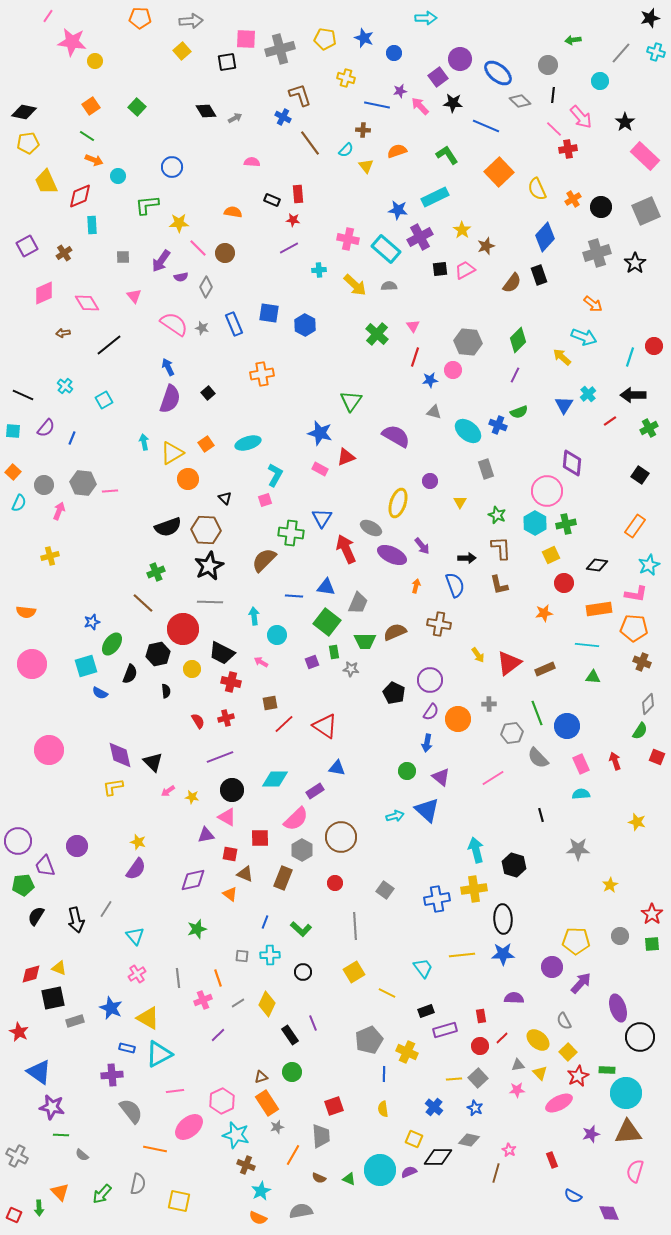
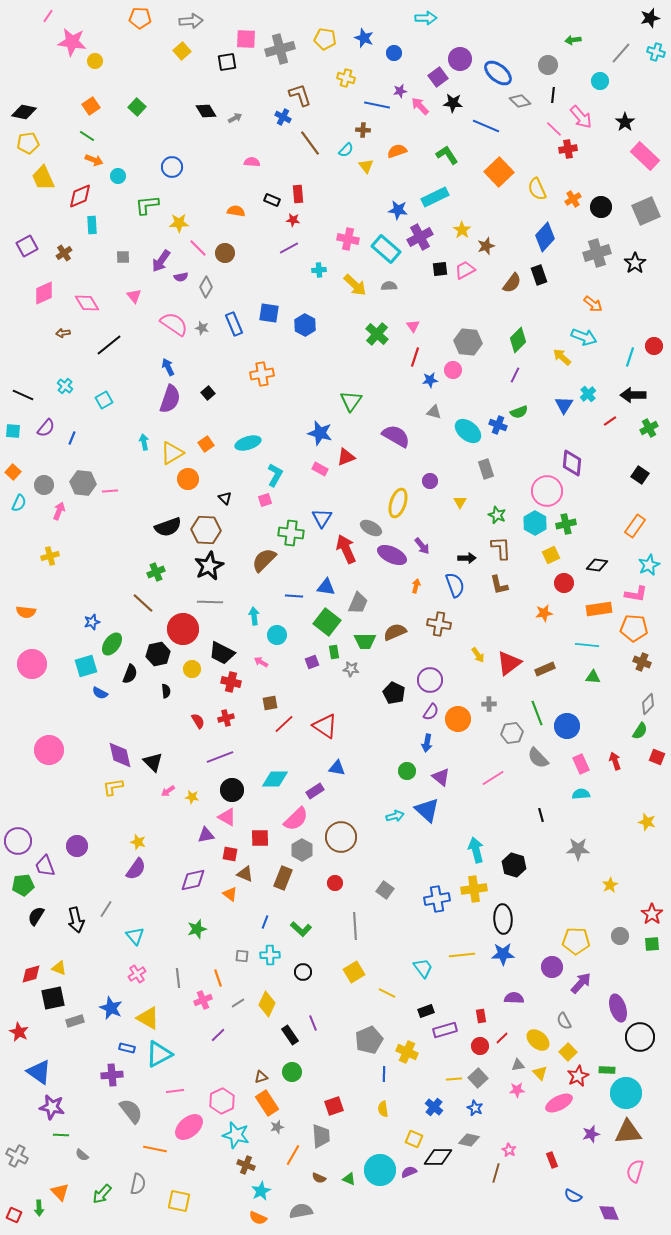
yellow trapezoid at (46, 182): moved 3 px left, 4 px up
orange semicircle at (233, 212): moved 3 px right, 1 px up
yellow star at (637, 822): moved 10 px right
